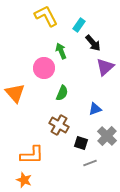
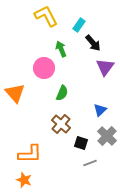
green arrow: moved 2 px up
purple triangle: rotated 12 degrees counterclockwise
blue triangle: moved 5 px right, 1 px down; rotated 24 degrees counterclockwise
brown cross: moved 2 px right, 1 px up; rotated 12 degrees clockwise
orange L-shape: moved 2 px left, 1 px up
